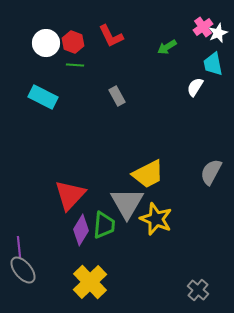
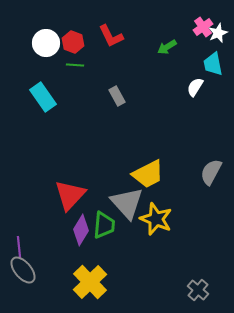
cyan rectangle: rotated 28 degrees clockwise
gray triangle: rotated 12 degrees counterclockwise
